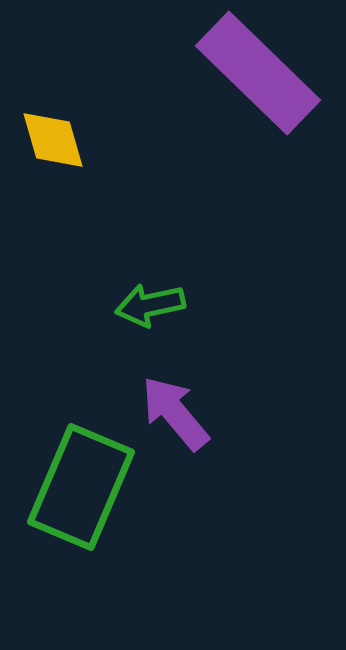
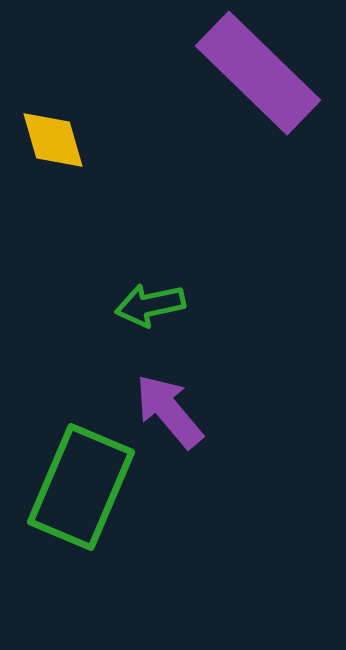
purple arrow: moved 6 px left, 2 px up
